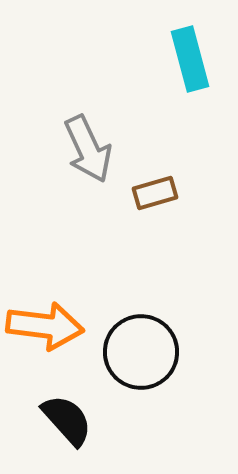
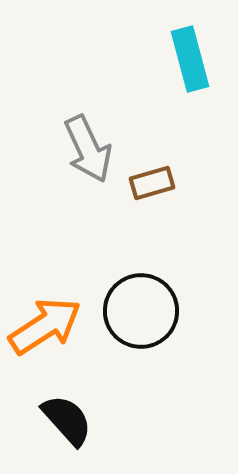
brown rectangle: moved 3 px left, 10 px up
orange arrow: rotated 40 degrees counterclockwise
black circle: moved 41 px up
